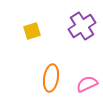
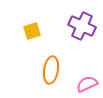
purple cross: rotated 32 degrees counterclockwise
orange ellipse: moved 8 px up
